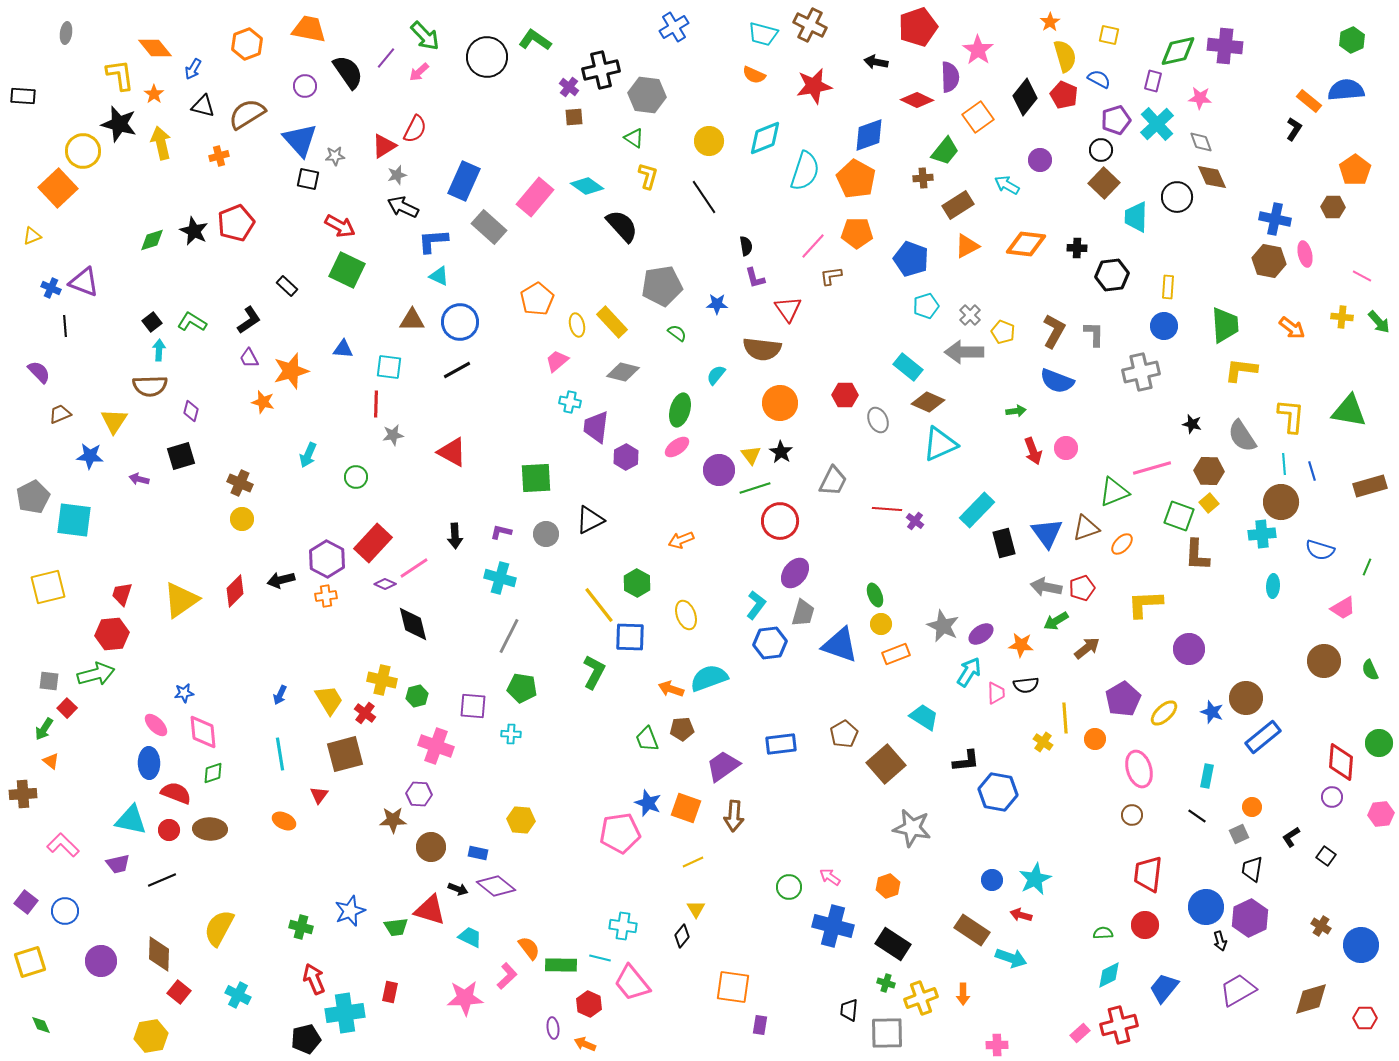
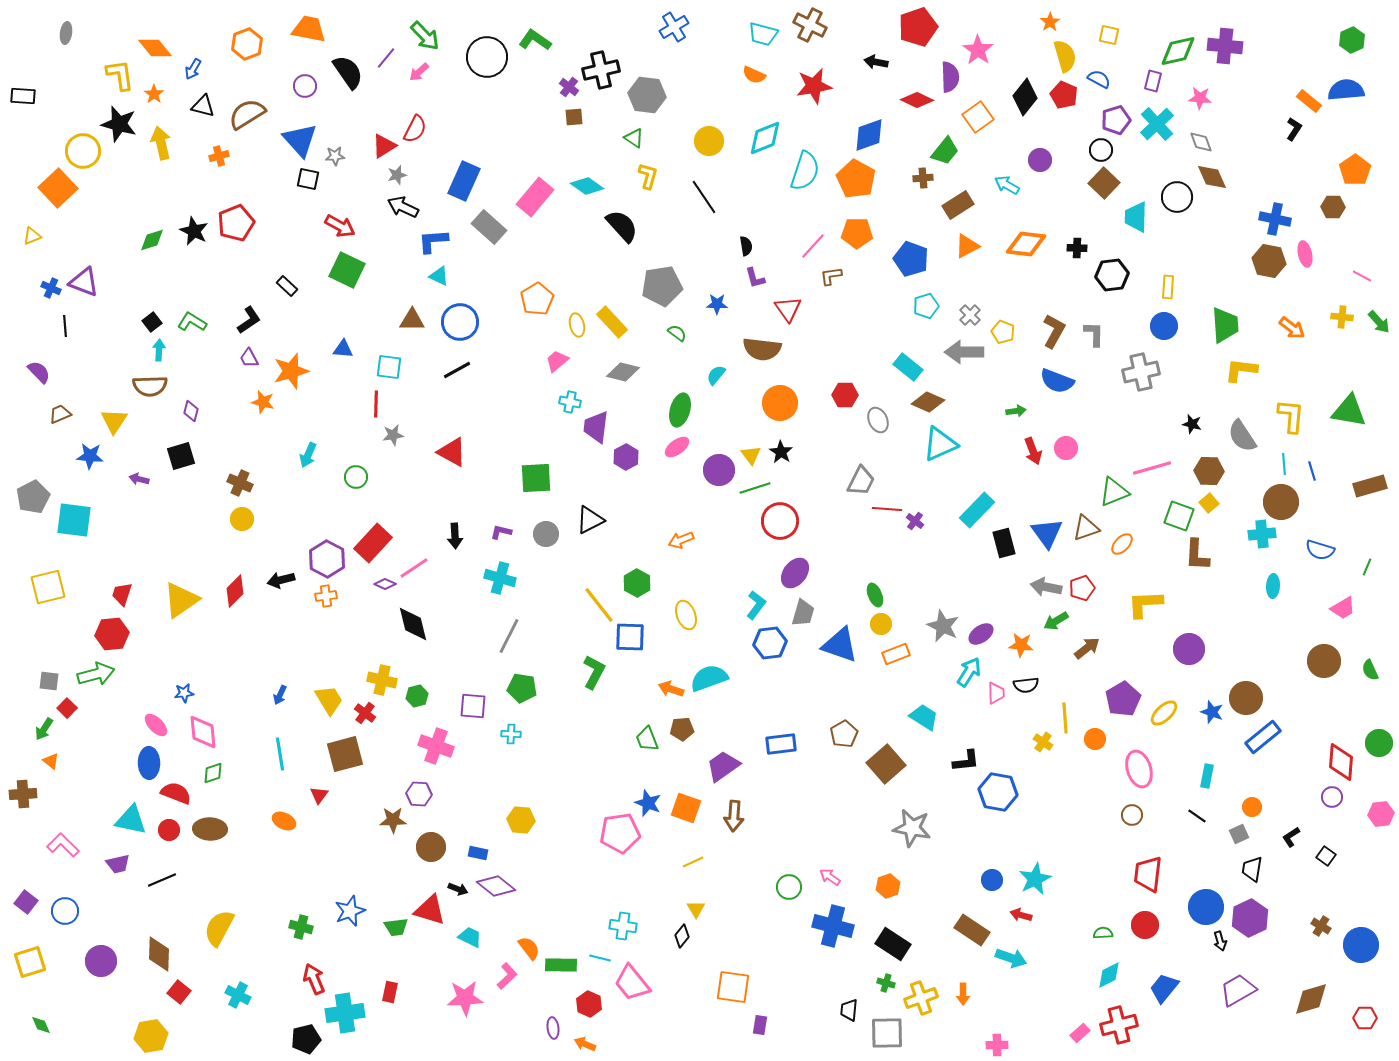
gray trapezoid at (833, 481): moved 28 px right
